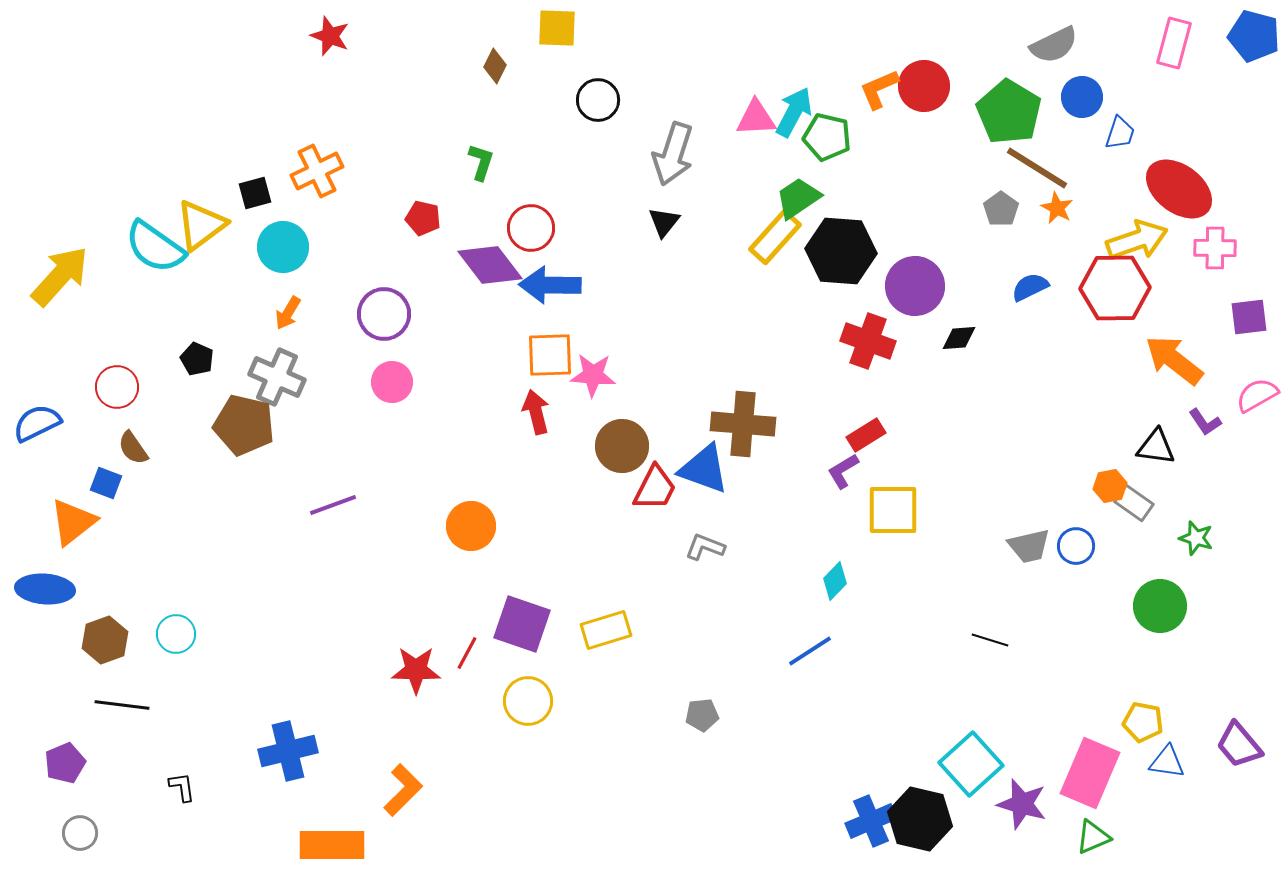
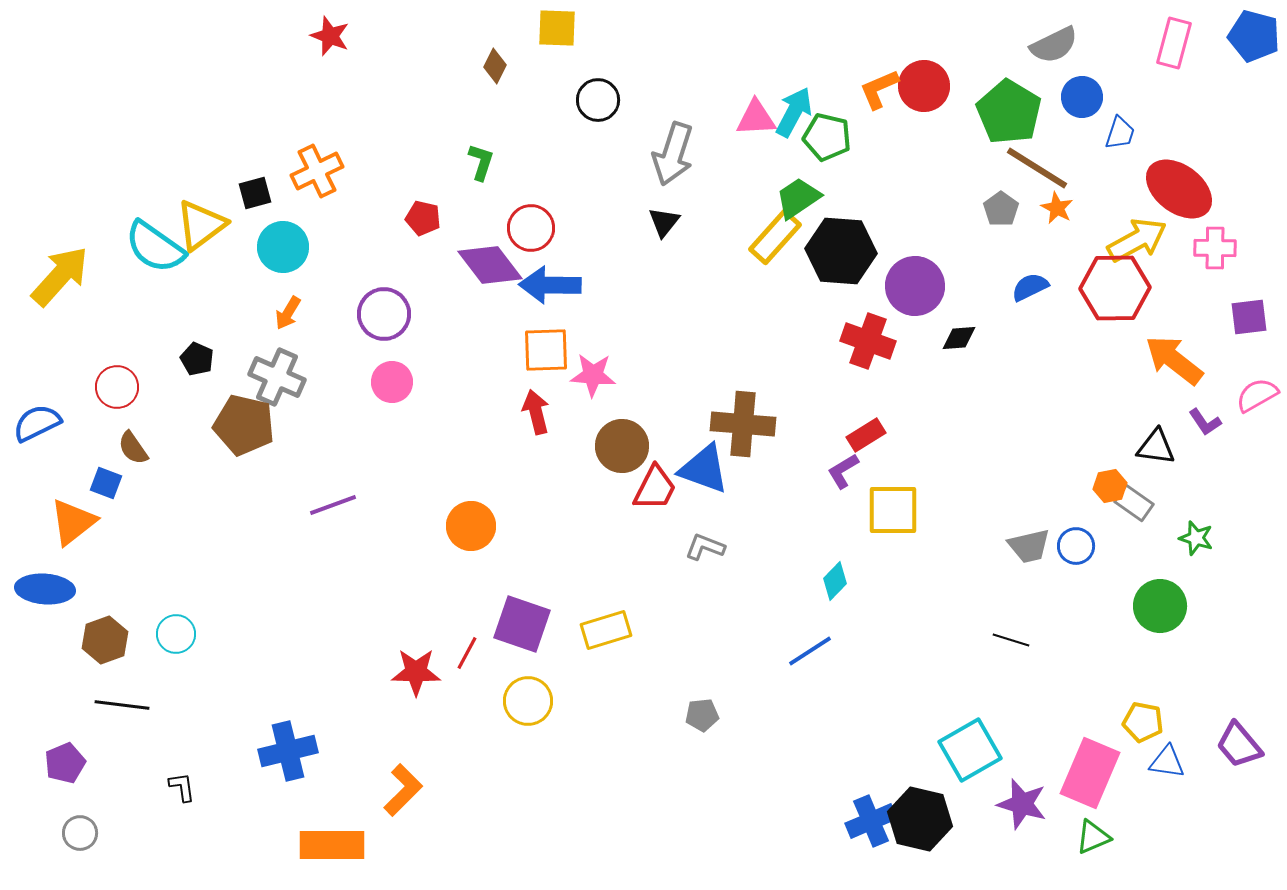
yellow arrow at (1137, 240): rotated 10 degrees counterclockwise
orange square at (550, 355): moved 4 px left, 5 px up
black line at (990, 640): moved 21 px right
red star at (416, 670): moved 2 px down
cyan square at (971, 764): moved 1 px left, 14 px up; rotated 12 degrees clockwise
